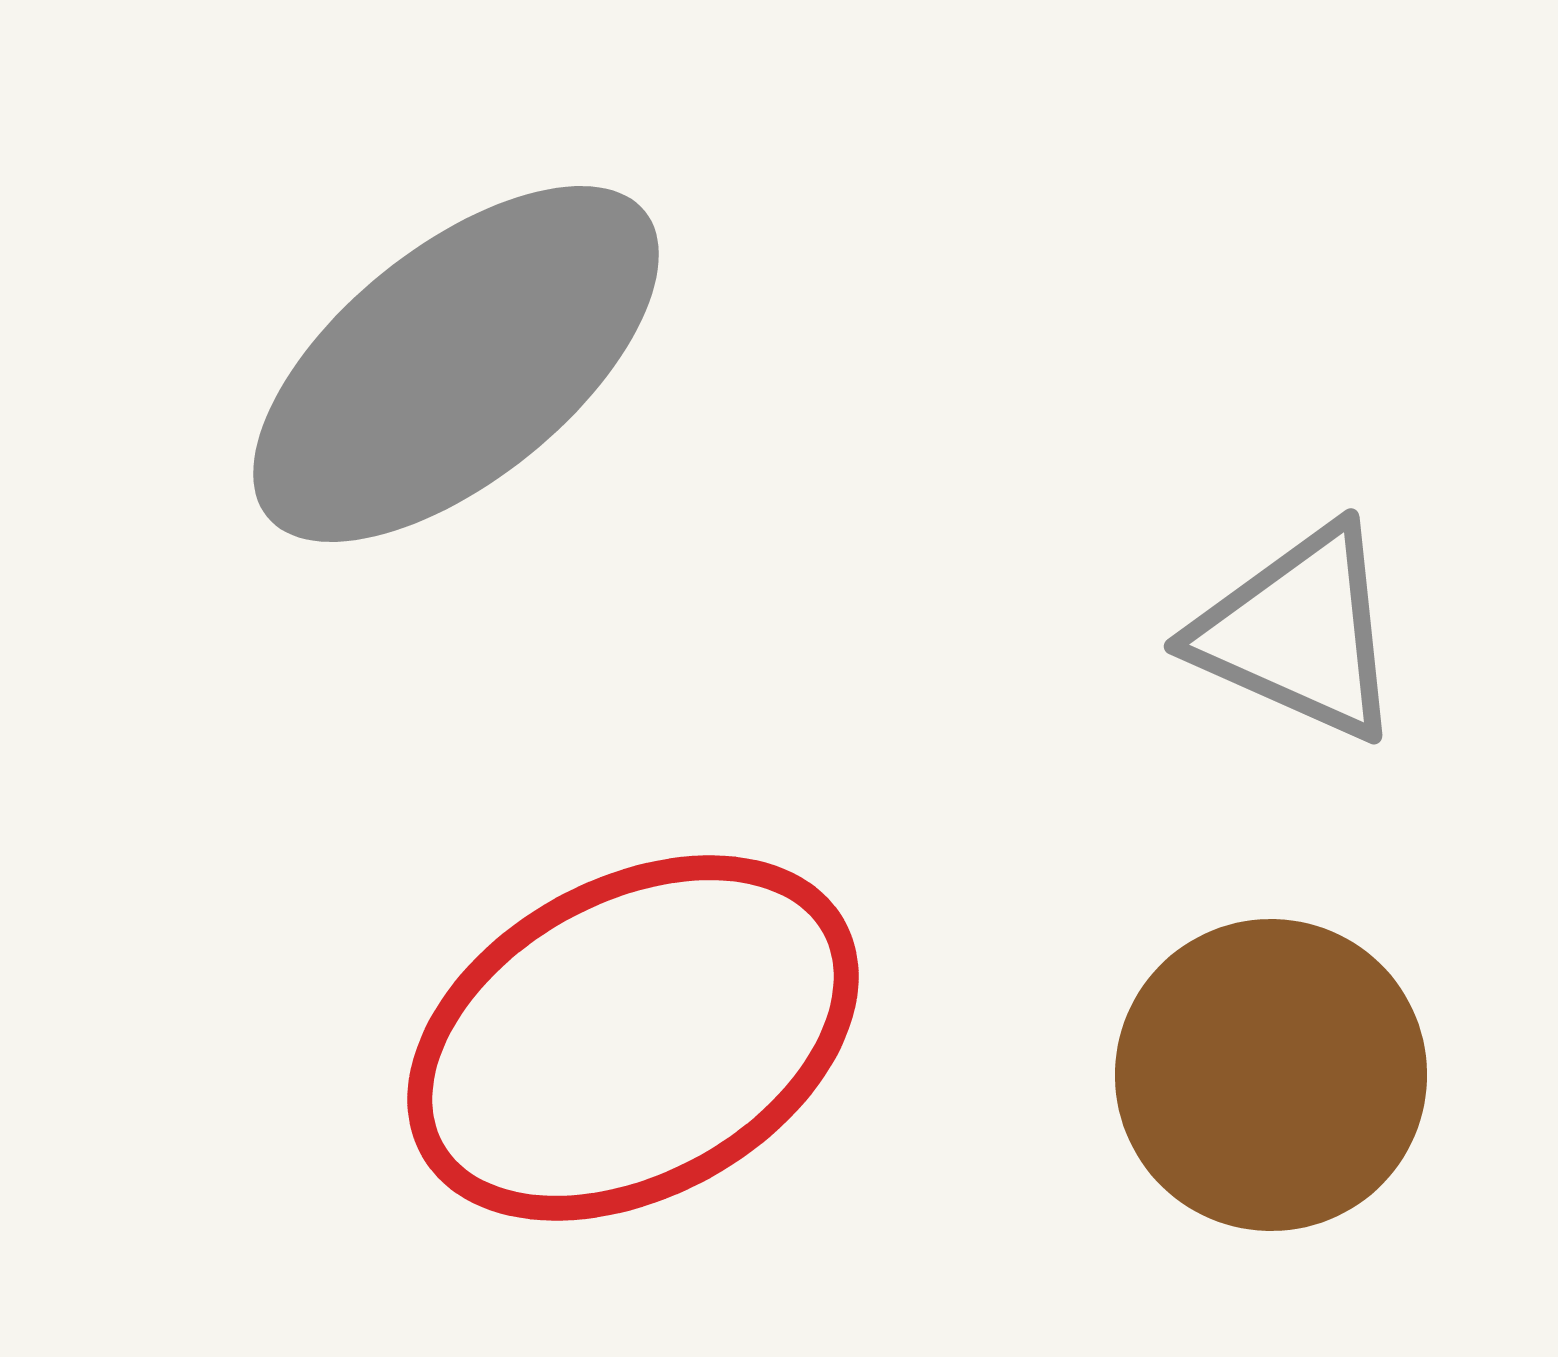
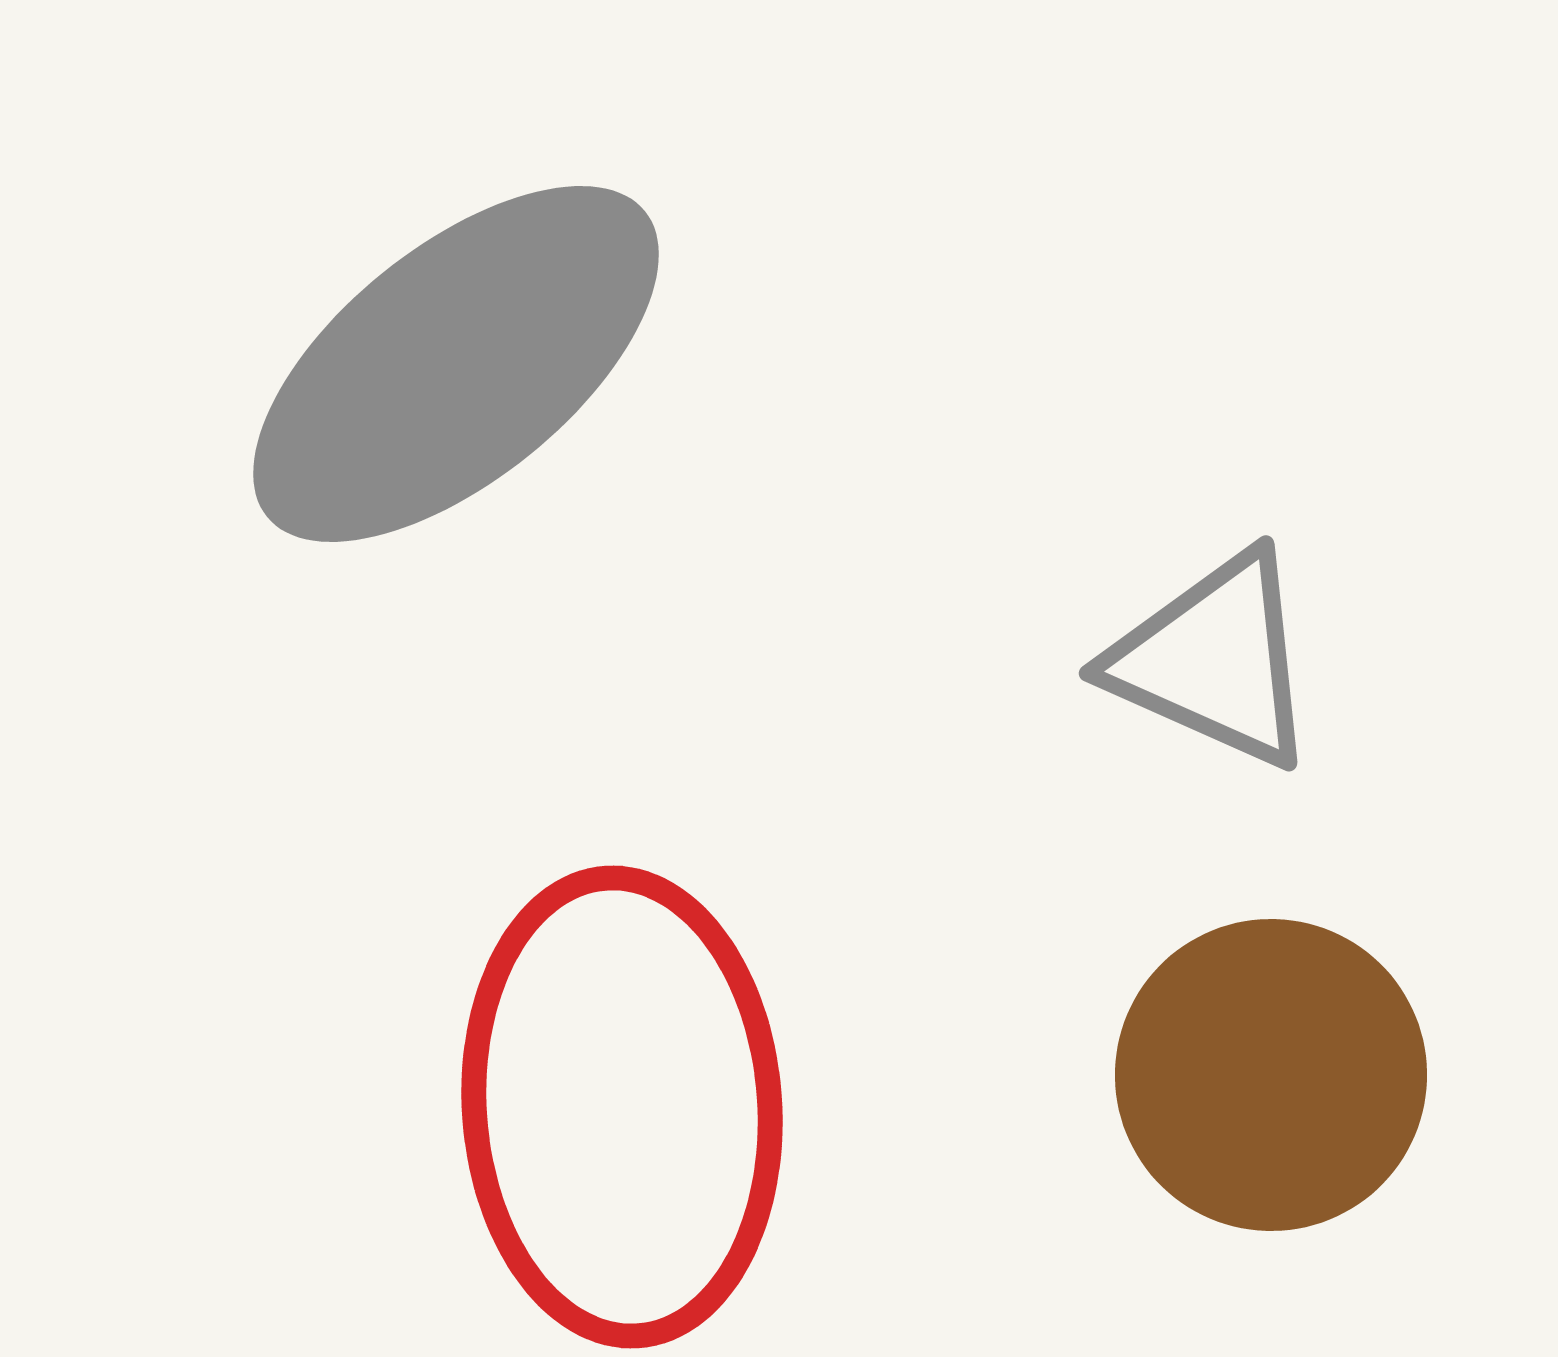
gray triangle: moved 85 px left, 27 px down
red ellipse: moved 11 px left, 69 px down; rotated 65 degrees counterclockwise
